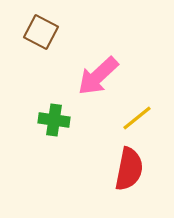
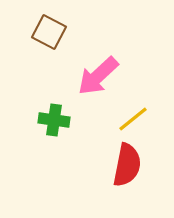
brown square: moved 8 px right
yellow line: moved 4 px left, 1 px down
red semicircle: moved 2 px left, 4 px up
